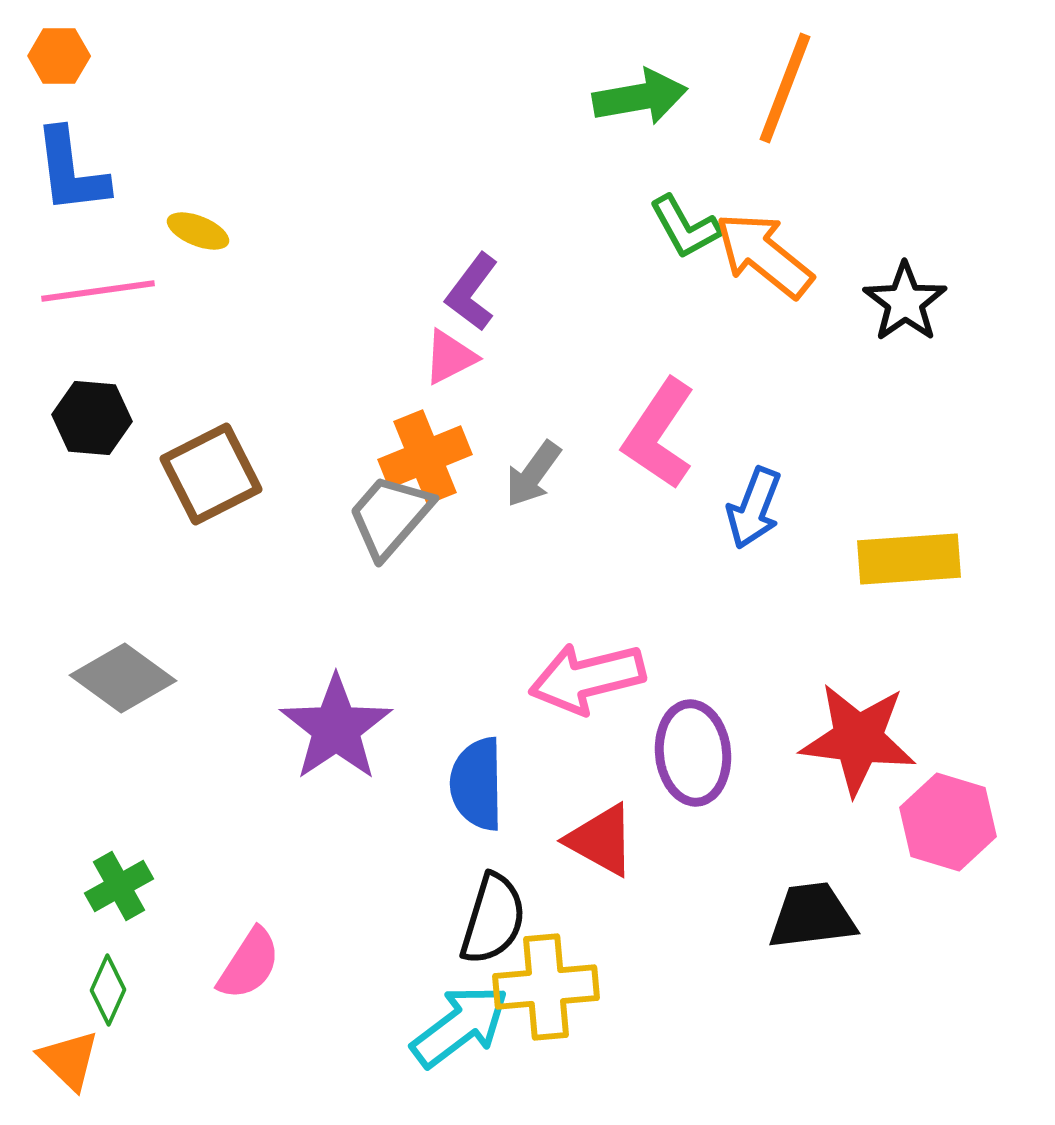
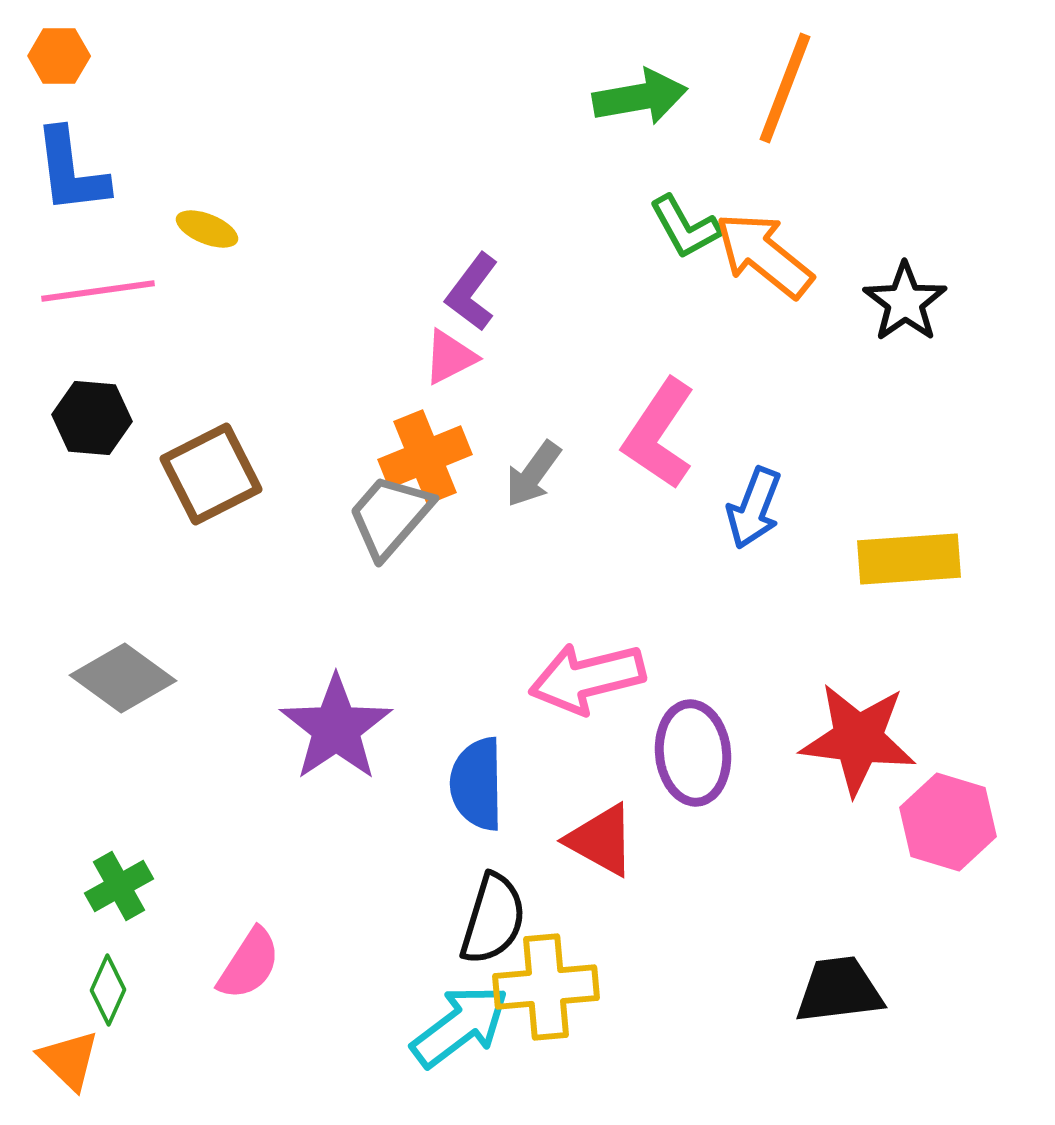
yellow ellipse: moved 9 px right, 2 px up
black trapezoid: moved 27 px right, 74 px down
